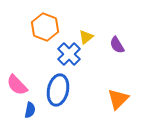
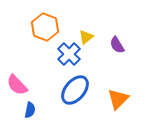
blue ellipse: moved 17 px right; rotated 28 degrees clockwise
